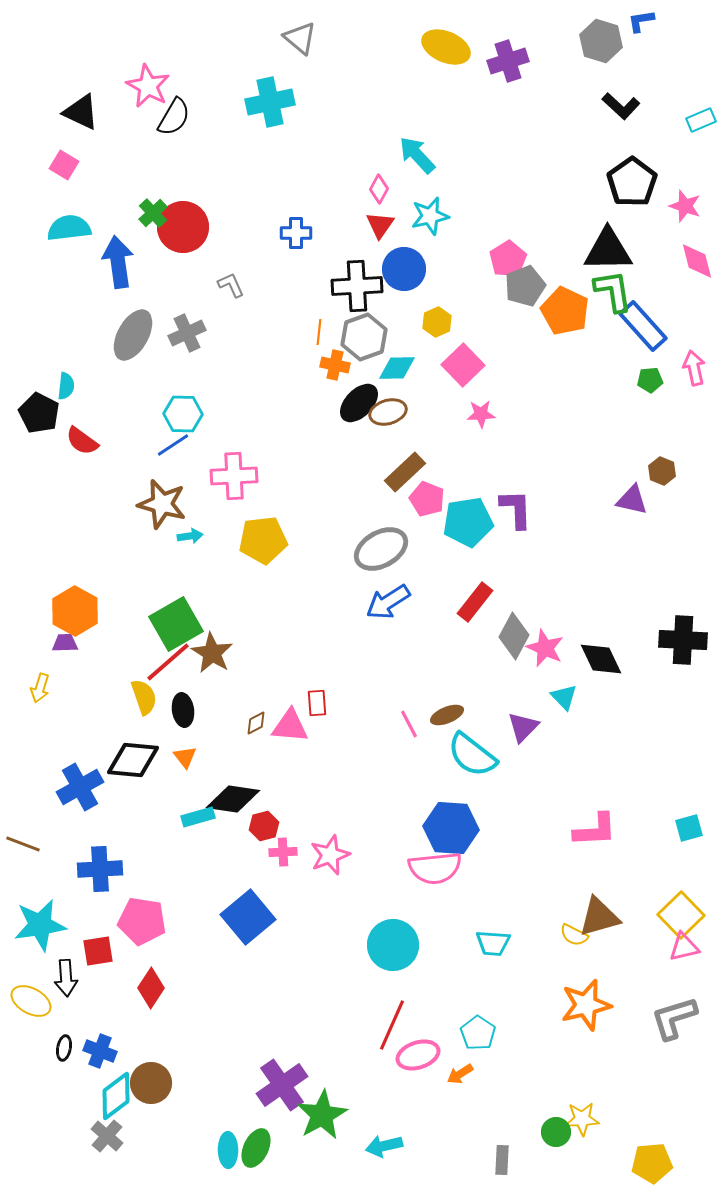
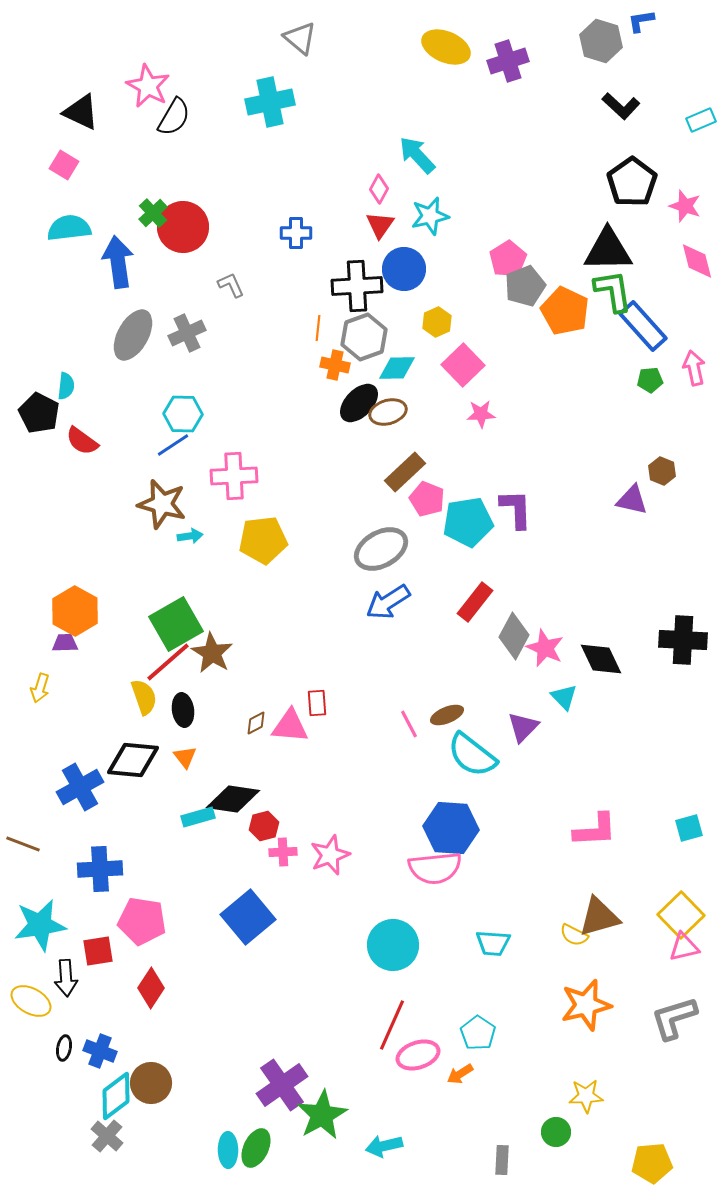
orange line at (319, 332): moved 1 px left, 4 px up
yellow star at (582, 1119): moved 4 px right, 23 px up
